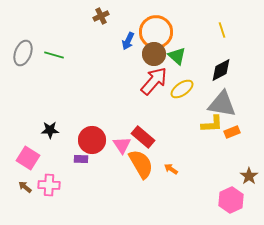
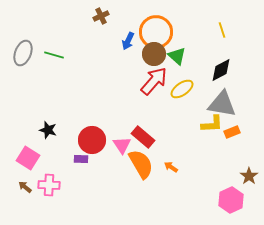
black star: moved 2 px left; rotated 18 degrees clockwise
orange arrow: moved 2 px up
